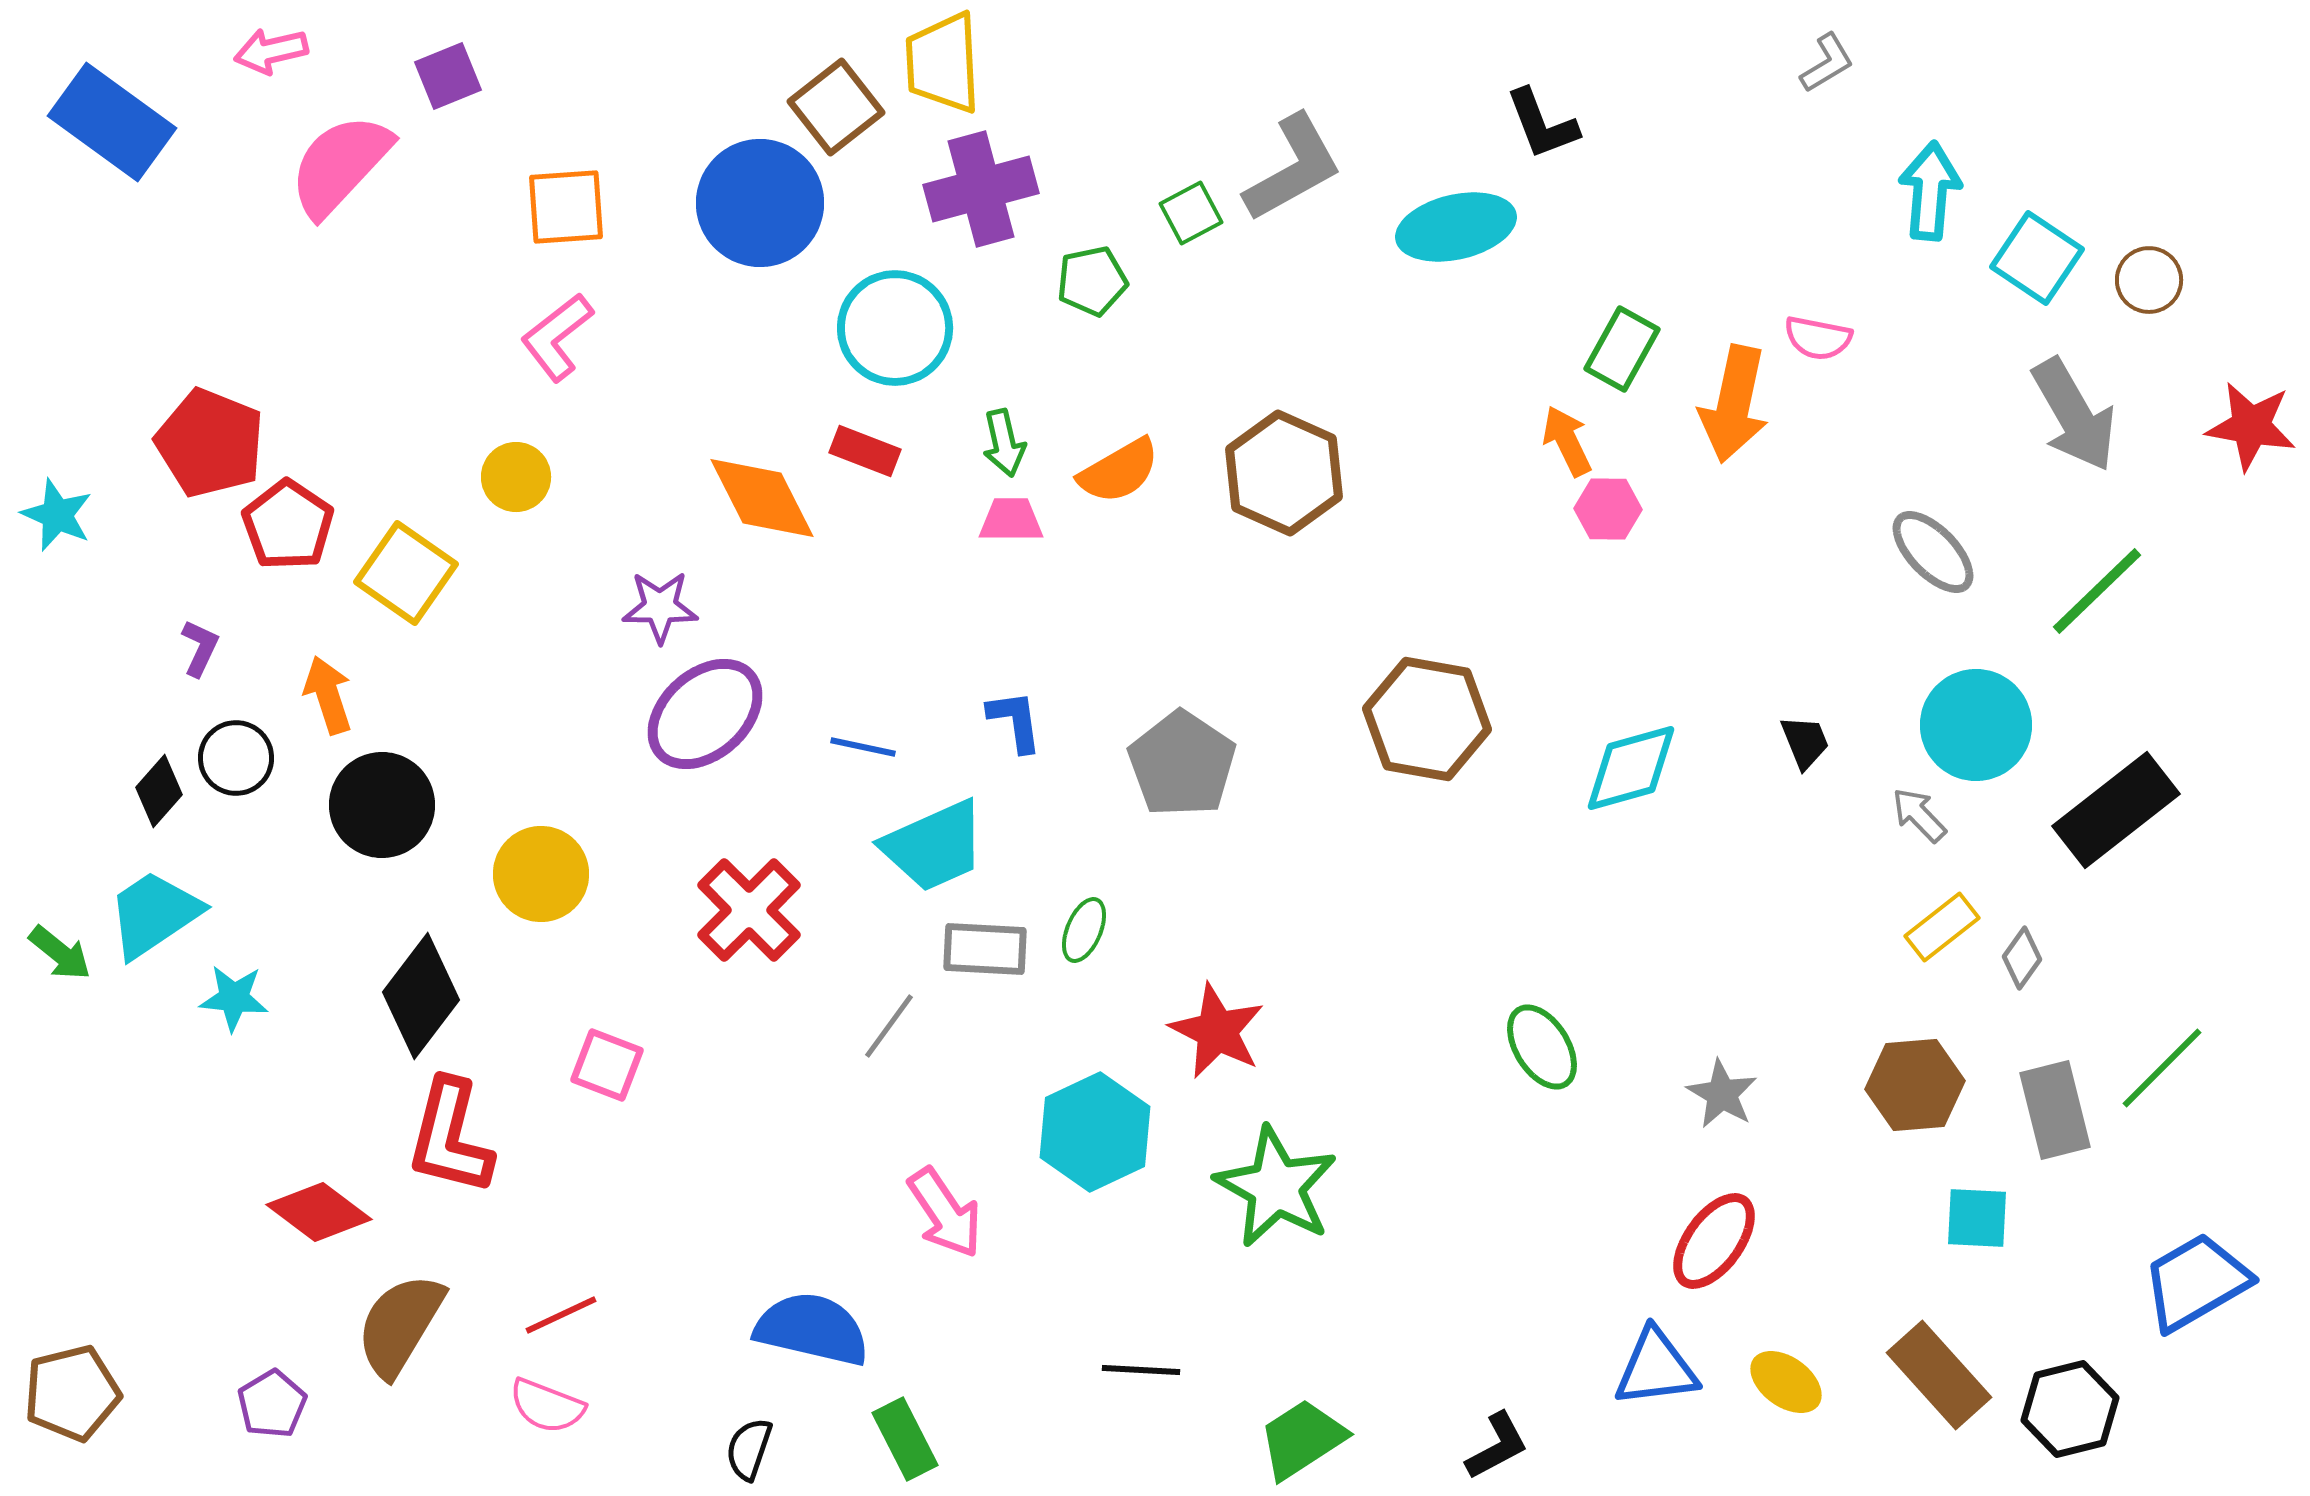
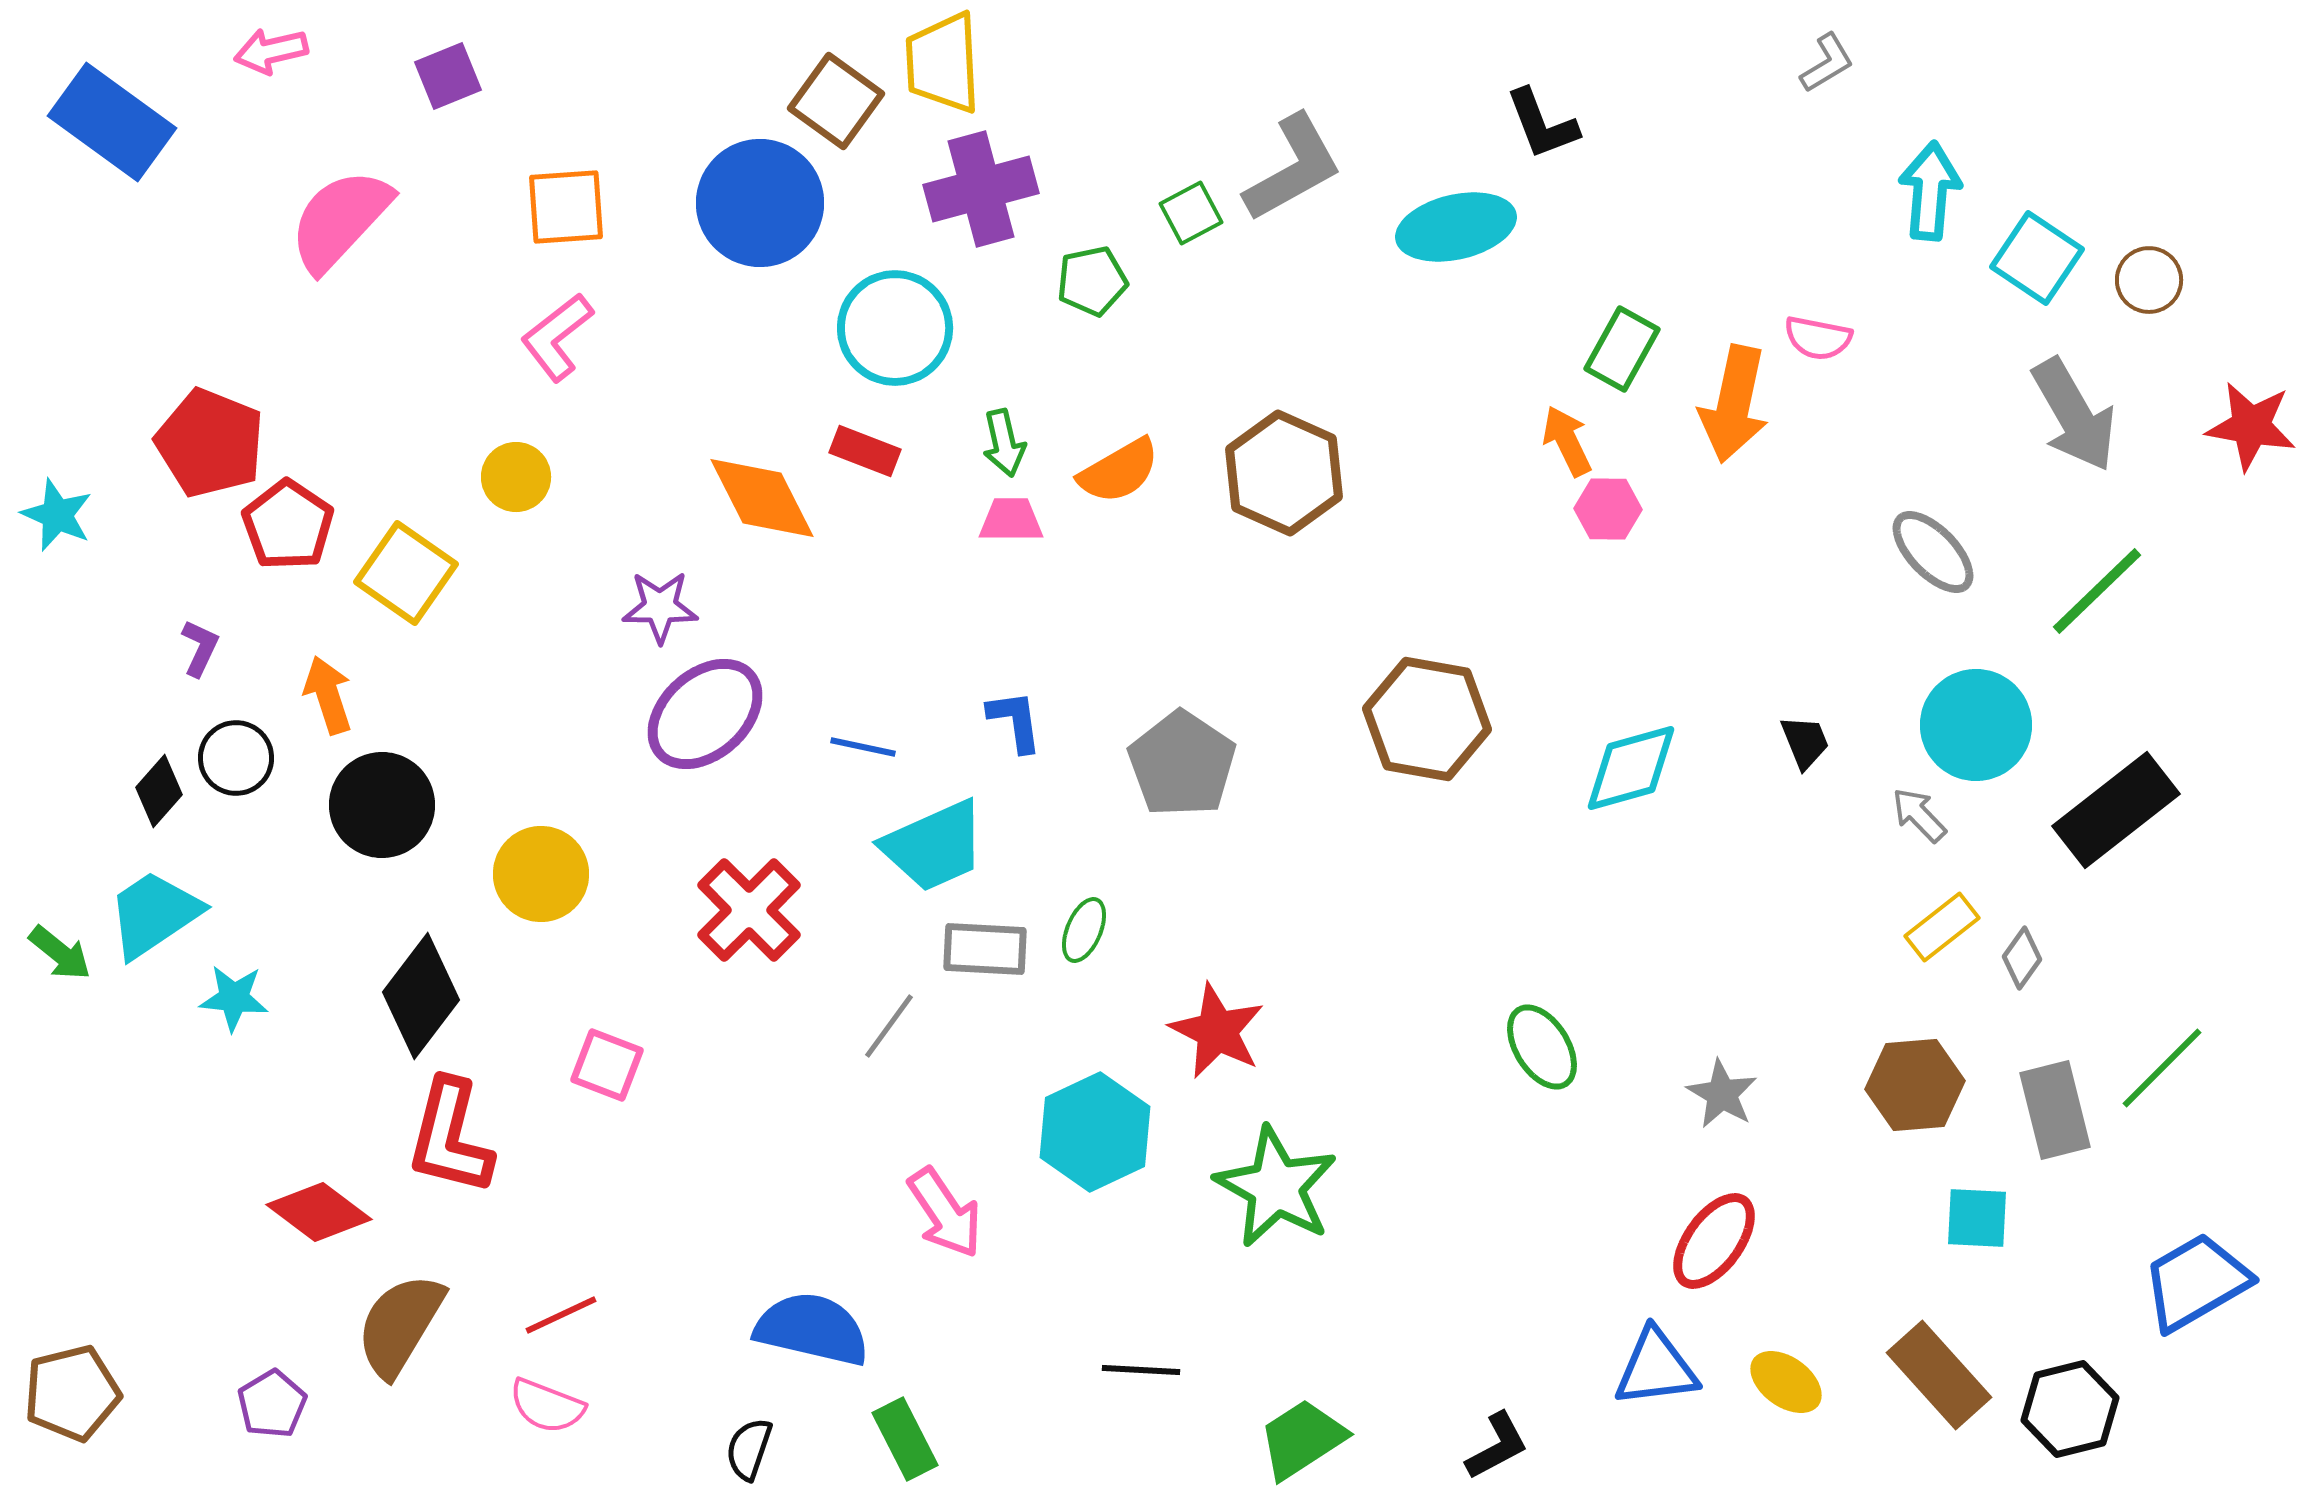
brown square at (836, 107): moved 6 px up; rotated 16 degrees counterclockwise
pink semicircle at (340, 165): moved 55 px down
